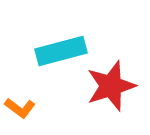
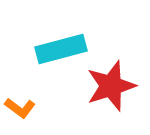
cyan rectangle: moved 2 px up
